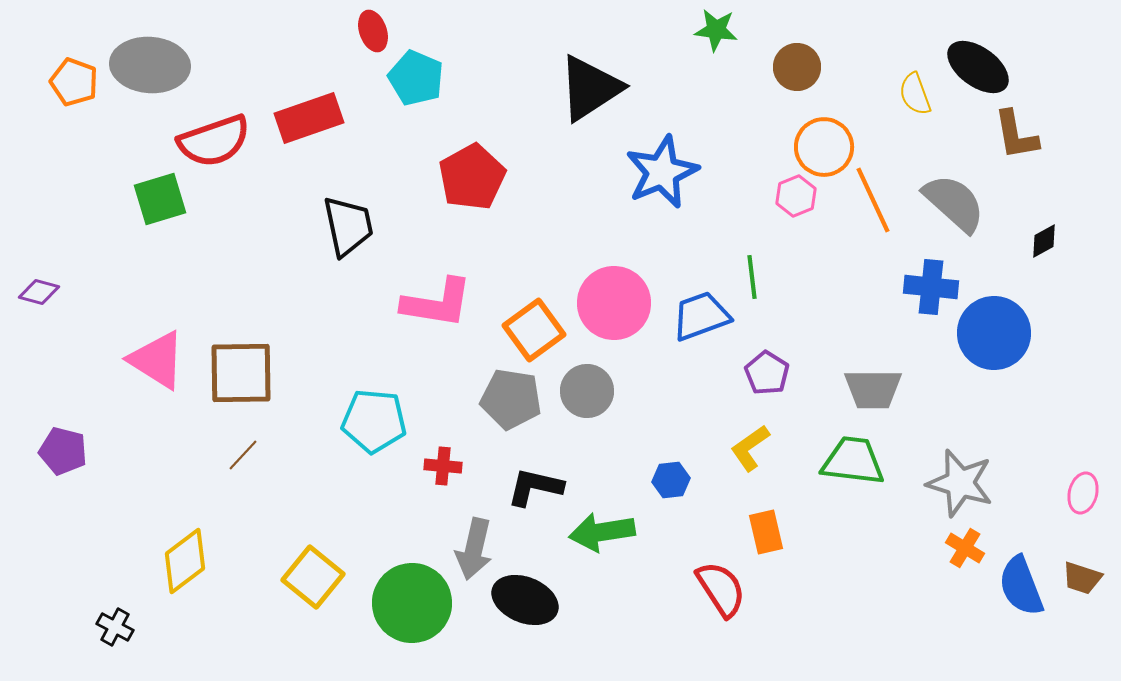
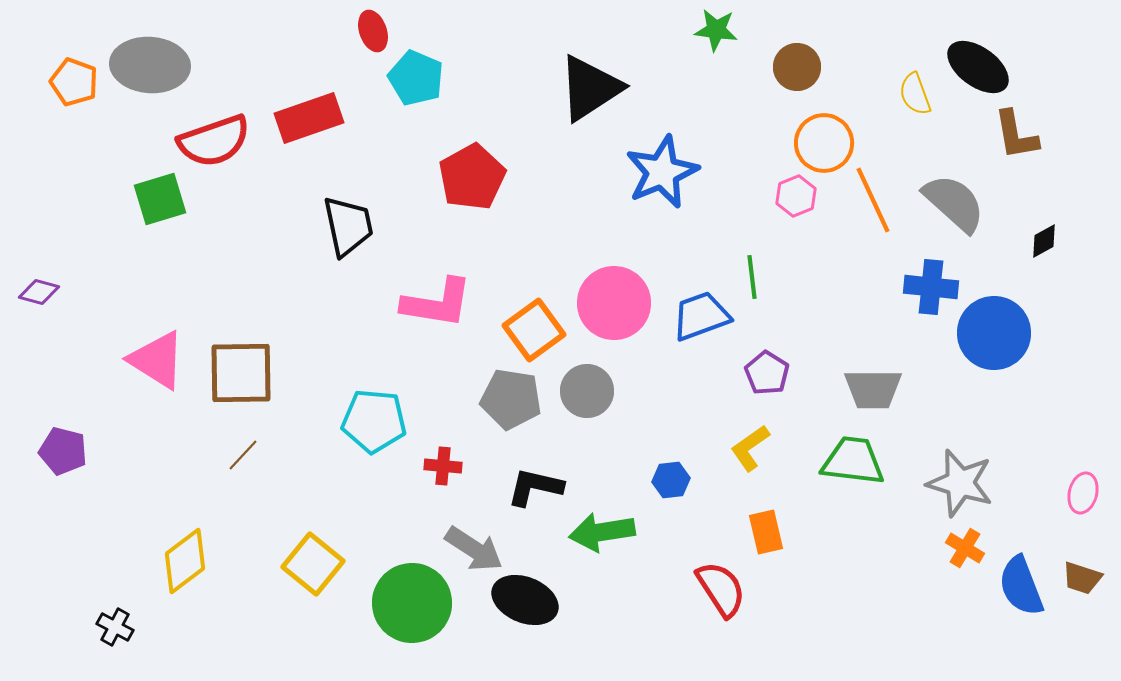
orange circle at (824, 147): moved 4 px up
gray arrow at (474, 549): rotated 70 degrees counterclockwise
yellow square at (313, 577): moved 13 px up
